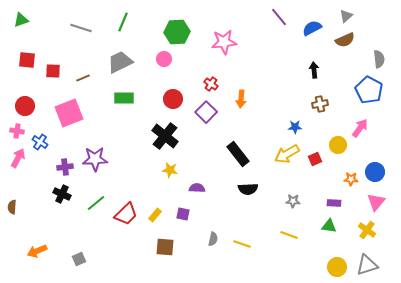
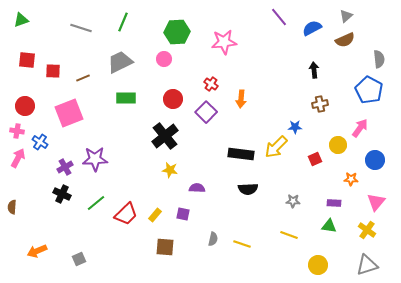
green rectangle at (124, 98): moved 2 px right
black cross at (165, 136): rotated 12 degrees clockwise
black rectangle at (238, 154): moved 3 px right; rotated 45 degrees counterclockwise
yellow arrow at (287, 154): moved 11 px left, 7 px up; rotated 15 degrees counterclockwise
purple cross at (65, 167): rotated 21 degrees counterclockwise
blue circle at (375, 172): moved 12 px up
yellow circle at (337, 267): moved 19 px left, 2 px up
